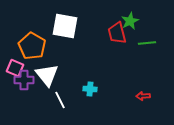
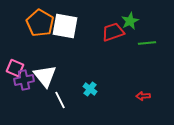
red trapezoid: moved 4 px left, 1 px up; rotated 85 degrees clockwise
orange pentagon: moved 8 px right, 23 px up
white triangle: moved 2 px left, 1 px down
purple cross: rotated 12 degrees counterclockwise
cyan cross: rotated 32 degrees clockwise
